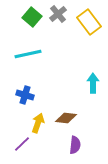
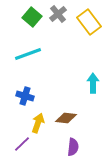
cyan line: rotated 8 degrees counterclockwise
blue cross: moved 1 px down
purple semicircle: moved 2 px left, 2 px down
